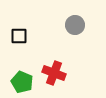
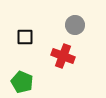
black square: moved 6 px right, 1 px down
red cross: moved 9 px right, 17 px up
